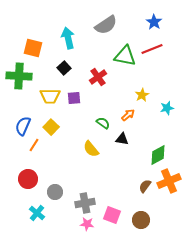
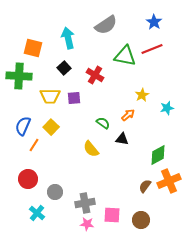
red cross: moved 3 px left, 2 px up; rotated 24 degrees counterclockwise
pink square: rotated 18 degrees counterclockwise
